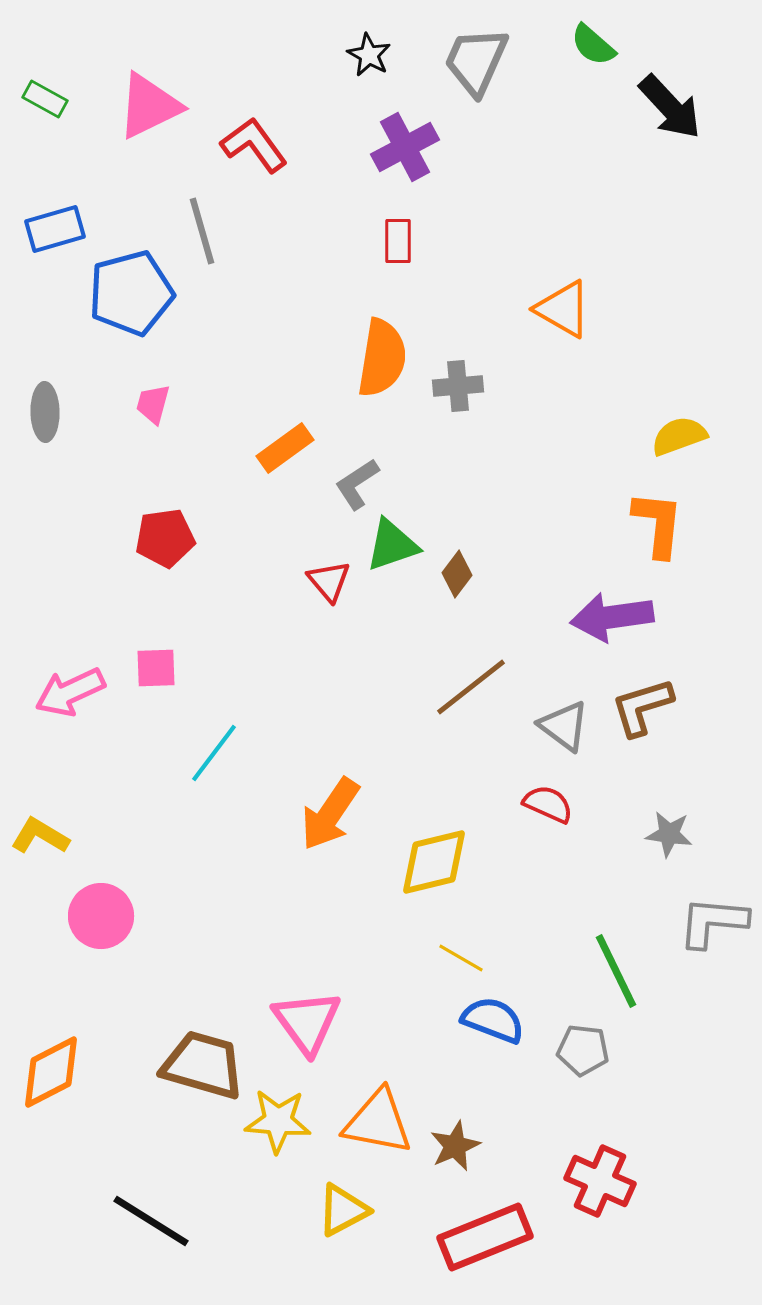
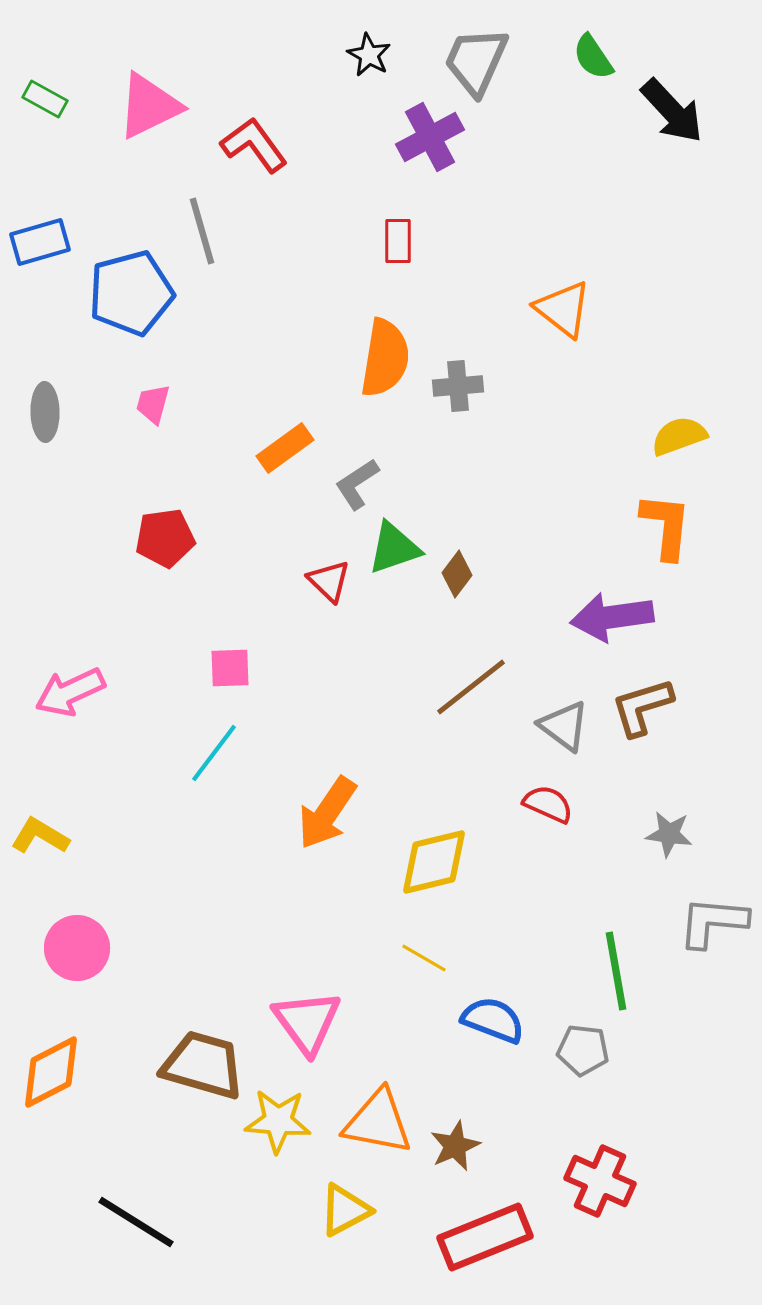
green semicircle at (593, 45): moved 12 px down; rotated 15 degrees clockwise
black arrow at (670, 107): moved 2 px right, 4 px down
purple cross at (405, 147): moved 25 px right, 10 px up
blue rectangle at (55, 229): moved 15 px left, 13 px down
orange triangle at (563, 309): rotated 8 degrees clockwise
orange semicircle at (382, 358): moved 3 px right
orange L-shape at (658, 524): moved 8 px right, 2 px down
green triangle at (392, 545): moved 2 px right, 3 px down
red triangle at (329, 581): rotated 6 degrees counterclockwise
pink square at (156, 668): moved 74 px right
orange arrow at (330, 814): moved 3 px left, 1 px up
pink circle at (101, 916): moved 24 px left, 32 px down
yellow line at (461, 958): moved 37 px left
green line at (616, 971): rotated 16 degrees clockwise
yellow triangle at (343, 1210): moved 2 px right
black line at (151, 1221): moved 15 px left, 1 px down
